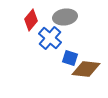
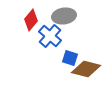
gray ellipse: moved 1 px left, 1 px up
blue cross: moved 2 px up
brown diamond: rotated 8 degrees clockwise
